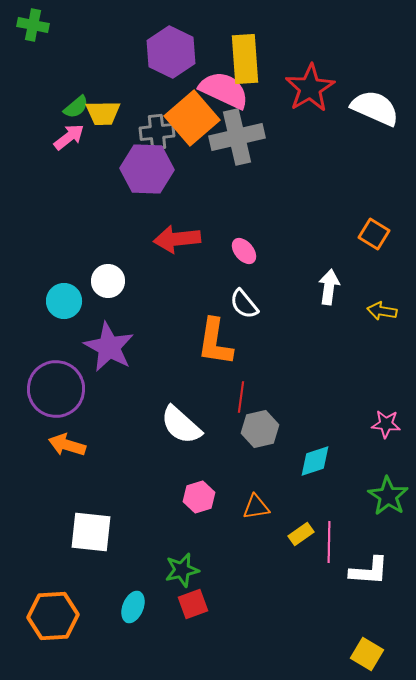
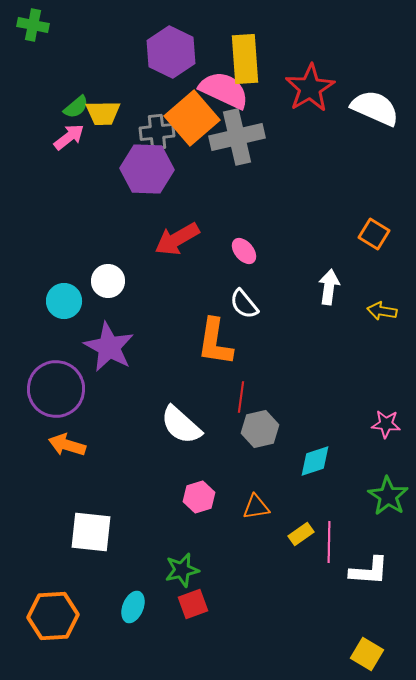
red arrow at (177, 239): rotated 24 degrees counterclockwise
